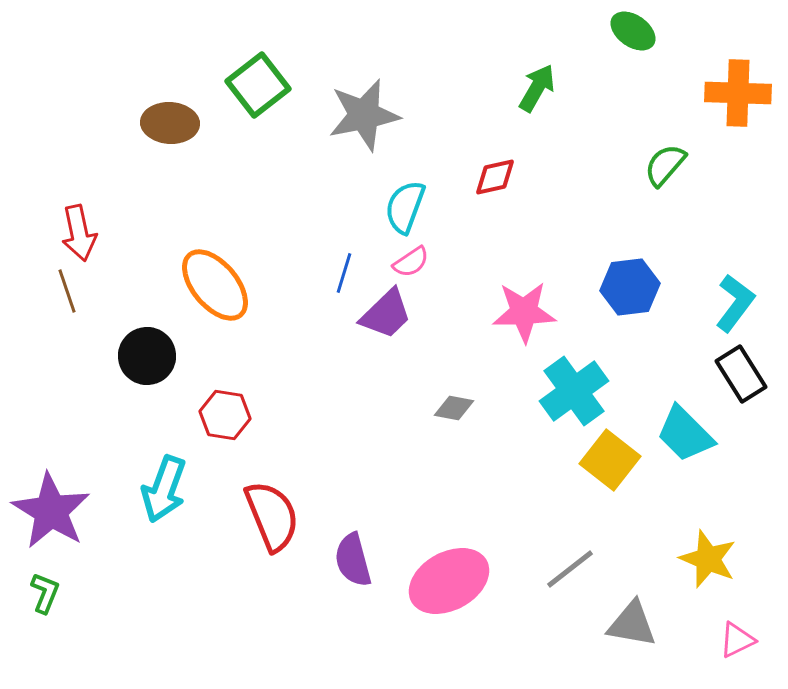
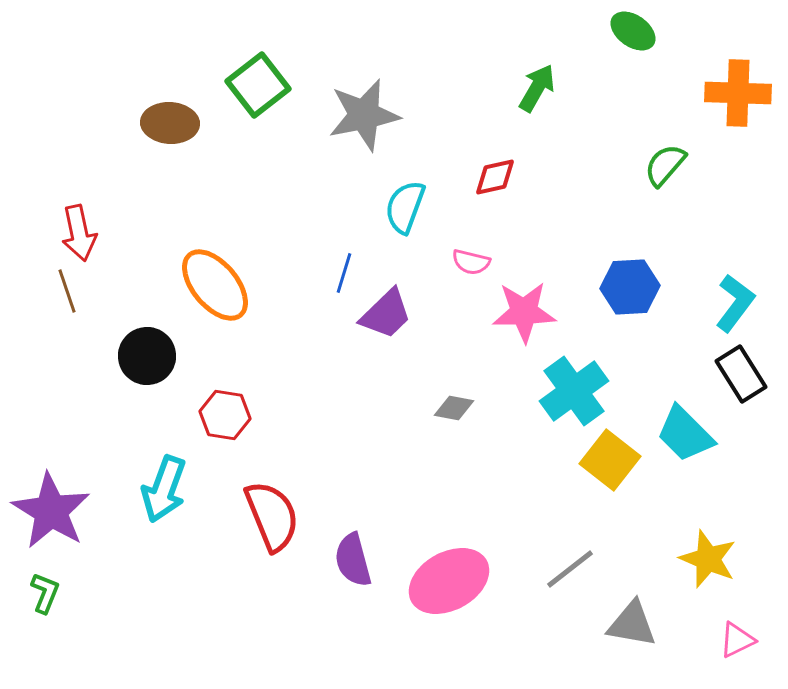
pink semicircle: moved 60 px right; rotated 48 degrees clockwise
blue hexagon: rotated 4 degrees clockwise
